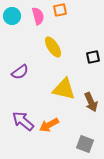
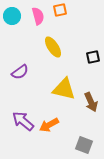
gray square: moved 1 px left, 1 px down
